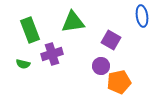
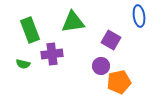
blue ellipse: moved 3 px left
purple cross: rotated 10 degrees clockwise
